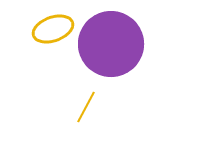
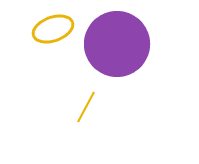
purple circle: moved 6 px right
